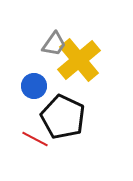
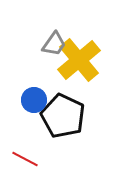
blue circle: moved 14 px down
black pentagon: moved 1 px up
red line: moved 10 px left, 20 px down
